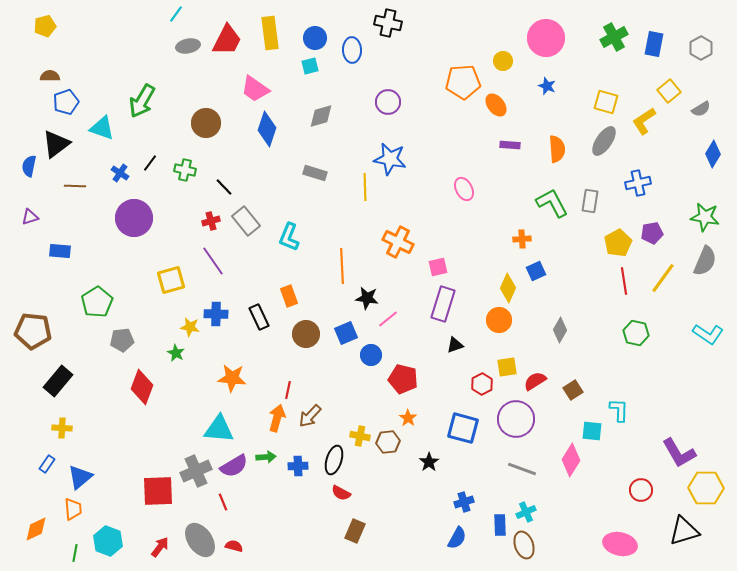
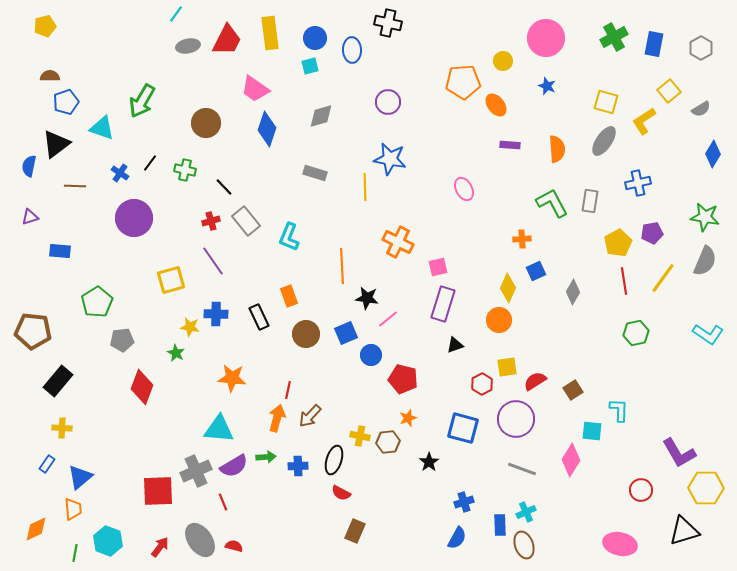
gray diamond at (560, 330): moved 13 px right, 38 px up
green hexagon at (636, 333): rotated 25 degrees counterclockwise
orange star at (408, 418): rotated 18 degrees clockwise
